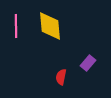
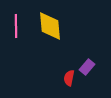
purple rectangle: moved 1 px left, 4 px down
red semicircle: moved 8 px right, 1 px down
